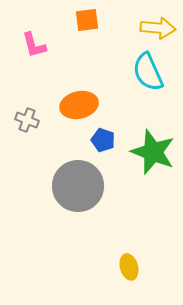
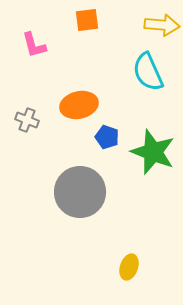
yellow arrow: moved 4 px right, 3 px up
blue pentagon: moved 4 px right, 3 px up
gray circle: moved 2 px right, 6 px down
yellow ellipse: rotated 35 degrees clockwise
